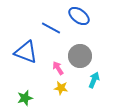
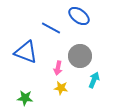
pink arrow: rotated 136 degrees counterclockwise
green star: rotated 21 degrees clockwise
